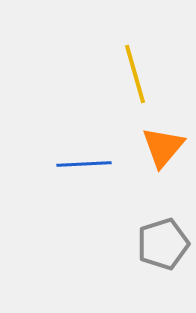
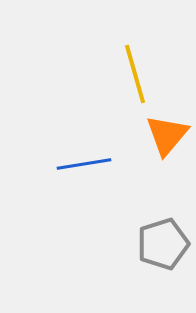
orange triangle: moved 4 px right, 12 px up
blue line: rotated 6 degrees counterclockwise
